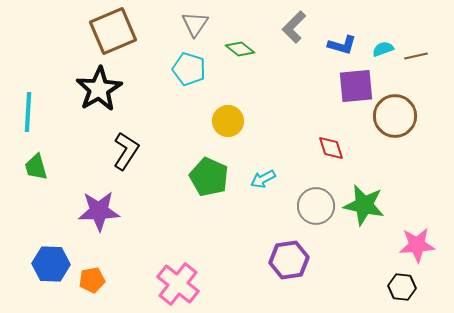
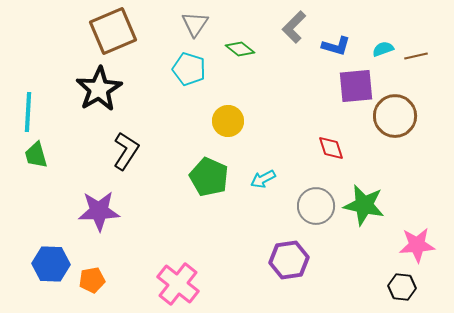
blue L-shape: moved 6 px left, 1 px down
green trapezoid: moved 12 px up
